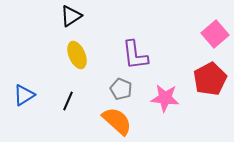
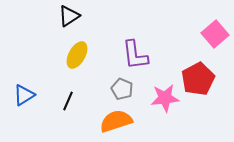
black triangle: moved 2 px left
yellow ellipse: rotated 52 degrees clockwise
red pentagon: moved 12 px left
gray pentagon: moved 1 px right
pink star: rotated 12 degrees counterclockwise
orange semicircle: moved 1 px left; rotated 60 degrees counterclockwise
